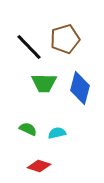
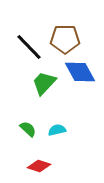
brown pentagon: rotated 16 degrees clockwise
green trapezoid: rotated 132 degrees clockwise
blue diamond: moved 16 px up; rotated 44 degrees counterclockwise
green semicircle: rotated 18 degrees clockwise
cyan semicircle: moved 3 px up
